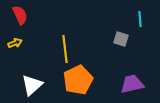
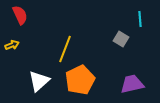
gray square: rotated 14 degrees clockwise
yellow arrow: moved 3 px left, 2 px down
yellow line: rotated 28 degrees clockwise
orange pentagon: moved 2 px right
white triangle: moved 7 px right, 4 px up
